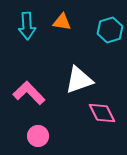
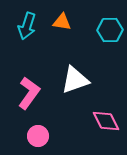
cyan arrow: rotated 20 degrees clockwise
cyan hexagon: rotated 15 degrees clockwise
white triangle: moved 4 px left
pink L-shape: rotated 80 degrees clockwise
pink diamond: moved 4 px right, 8 px down
